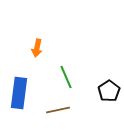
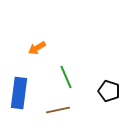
orange arrow: rotated 48 degrees clockwise
black pentagon: rotated 20 degrees counterclockwise
